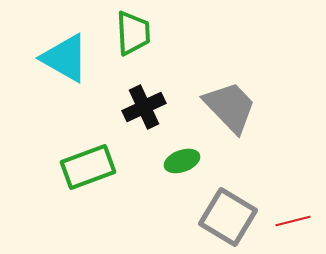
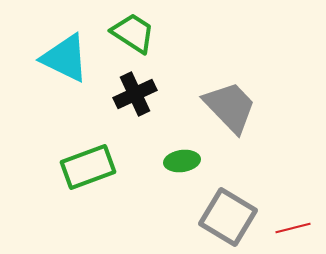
green trapezoid: rotated 54 degrees counterclockwise
cyan triangle: rotated 4 degrees counterclockwise
black cross: moved 9 px left, 13 px up
green ellipse: rotated 12 degrees clockwise
red line: moved 7 px down
